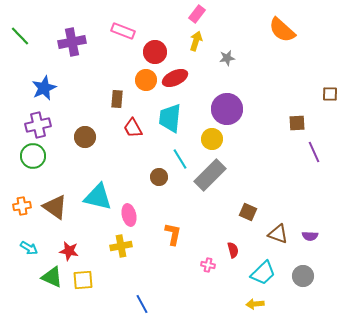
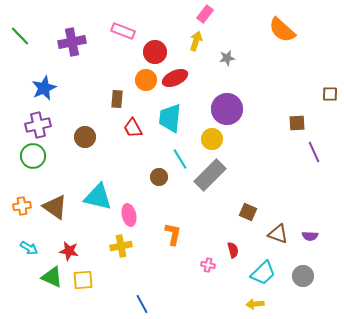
pink rectangle at (197, 14): moved 8 px right
